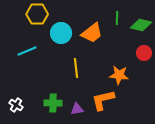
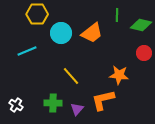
green line: moved 3 px up
yellow line: moved 5 px left, 8 px down; rotated 36 degrees counterclockwise
purple triangle: rotated 40 degrees counterclockwise
